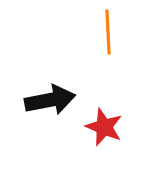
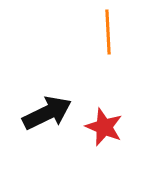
black arrow: moved 3 px left, 13 px down; rotated 15 degrees counterclockwise
